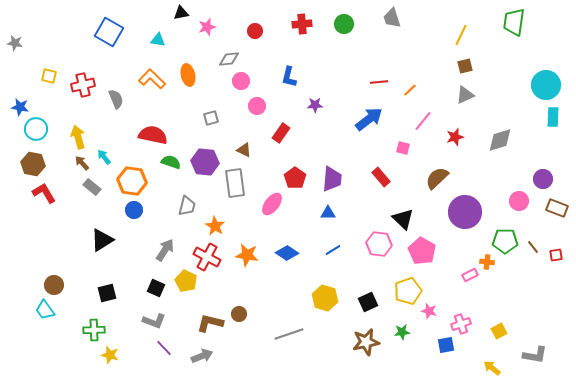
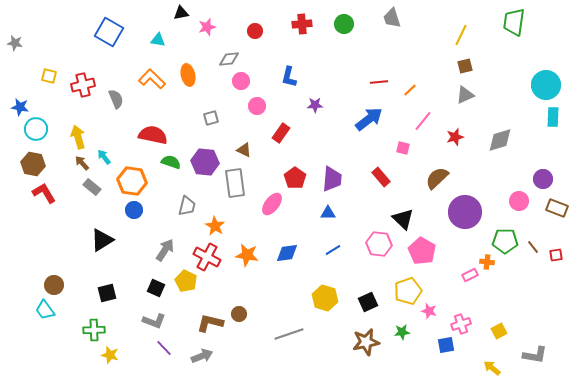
blue diamond at (287, 253): rotated 40 degrees counterclockwise
